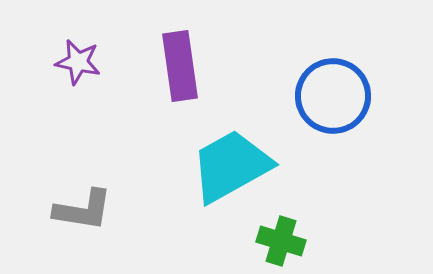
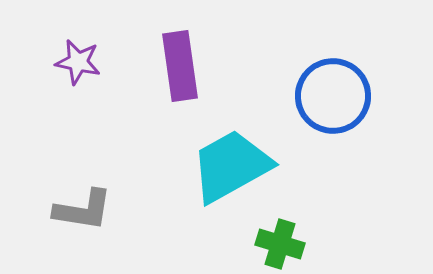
green cross: moved 1 px left, 3 px down
